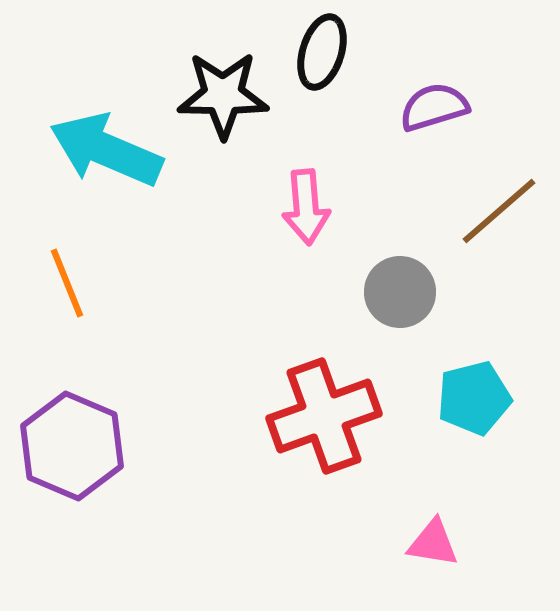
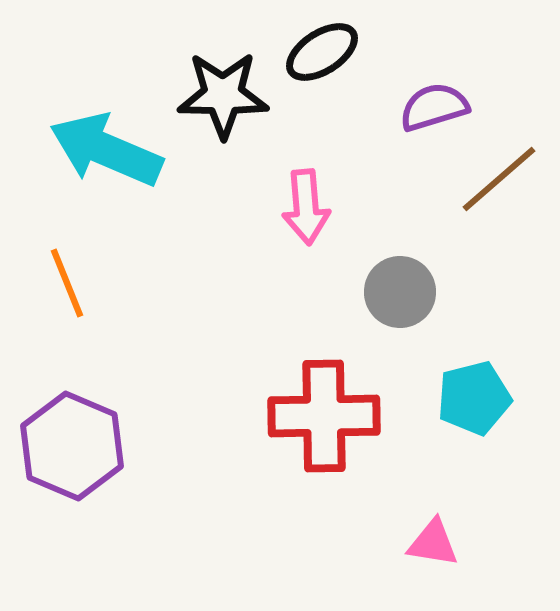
black ellipse: rotated 40 degrees clockwise
brown line: moved 32 px up
red cross: rotated 19 degrees clockwise
